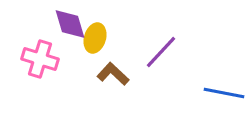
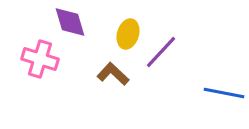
purple diamond: moved 2 px up
yellow ellipse: moved 33 px right, 4 px up
